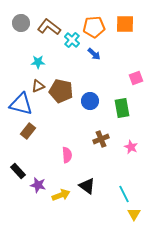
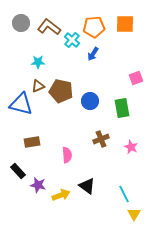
blue arrow: moved 1 px left; rotated 80 degrees clockwise
brown rectangle: moved 4 px right, 11 px down; rotated 42 degrees clockwise
